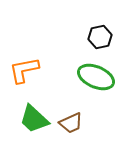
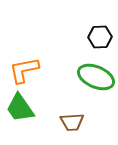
black hexagon: rotated 10 degrees clockwise
green trapezoid: moved 14 px left, 11 px up; rotated 12 degrees clockwise
brown trapezoid: moved 1 px right, 1 px up; rotated 20 degrees clockwise
